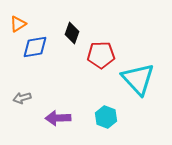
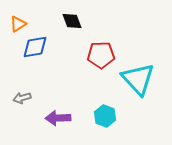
black diamond: moved 12 px up; rotated 40 degrees counterclockwise
cyan hexagon: moved 1 px left, 1 px up
